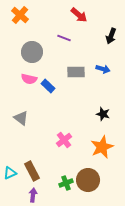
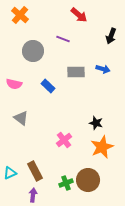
purple line: moved 1 px left, 1 px down
gray circle: moved 1 px right, 1 px up
pink semicircle: moved 15 px left, 5 px down
black star: moved 7 px left, 9 px down
brown rectangle: moved 3 px right
